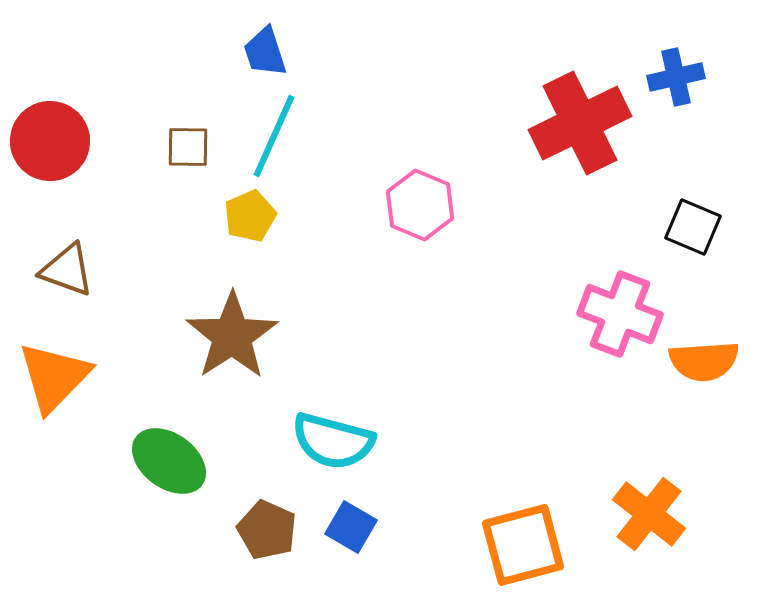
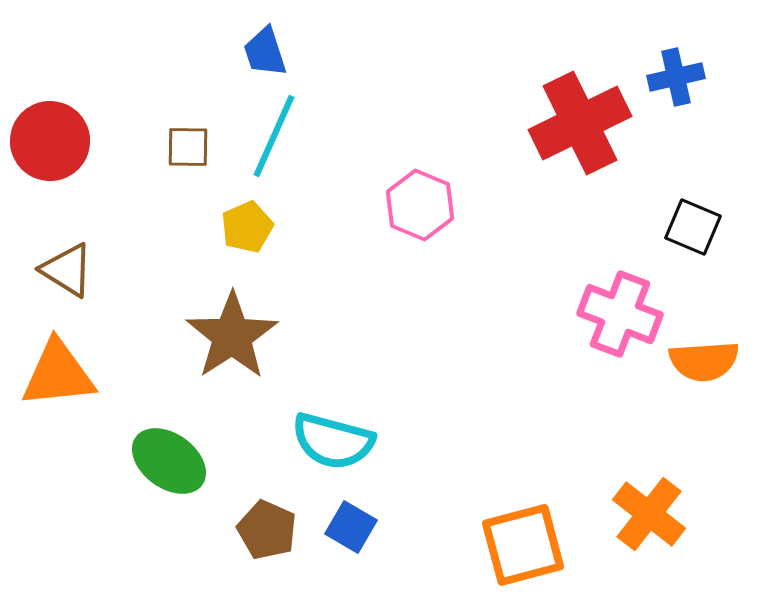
yellow pentagon: moved 3 px left, 11 px down
brown triangle: rotated 12 degrees clockwise
orange triangle: moved 4 px right, 3 px up; rotated 40 degrees clockwise
